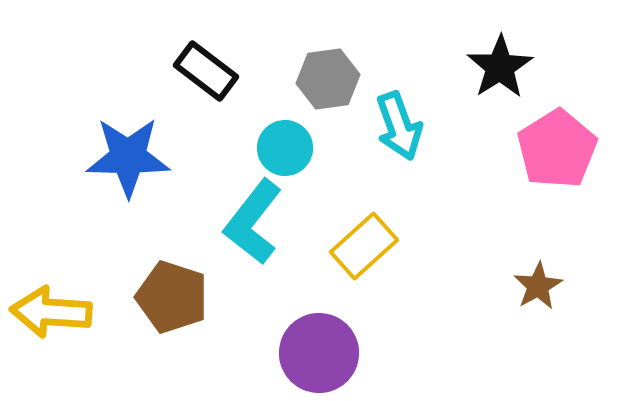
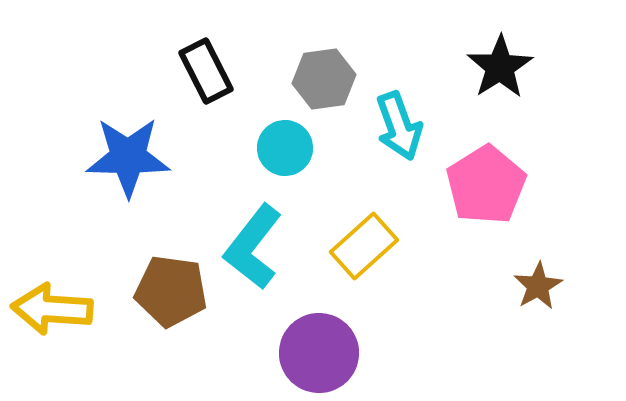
black rectangle: rotated 26 degrees clockwise
gray hexagon: moved 4 px left
pink pentagon: moved 71 px left, 36 px down
cyan L-shape: moved 25 px down
brown pentagon: moved 1 px left, 6 px up; rotated 10 degrees counterclockwise
yellow arrow: moved 1 px right, 3 px up
